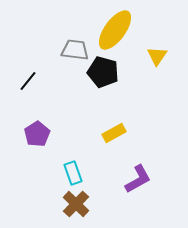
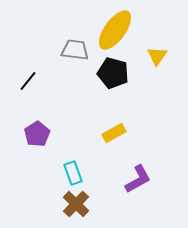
black pentagon: moved 10 px right, 1 px down
